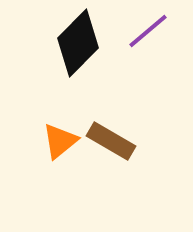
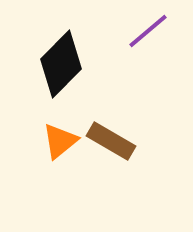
black diamond: moved 17 px left, 21 px down
